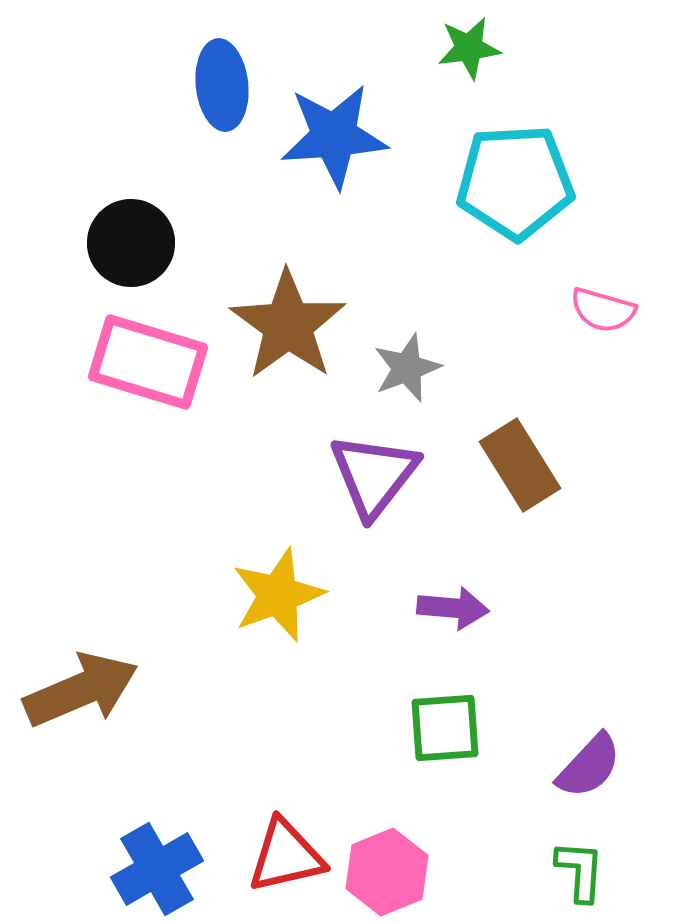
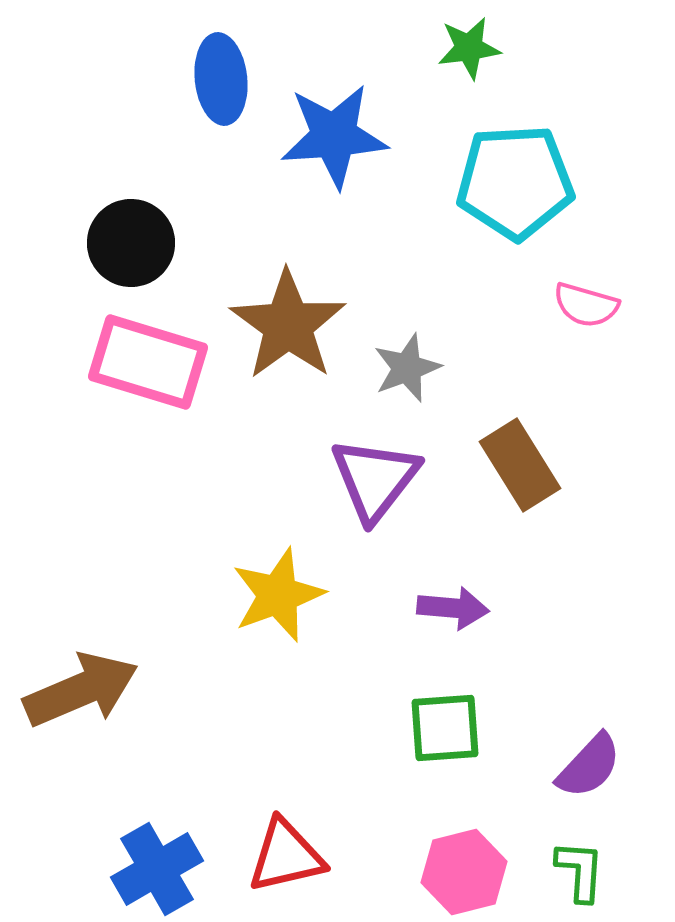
blue ellipse: moved 1 px left, 6 px up
pink semicircle: moved 17 px left, 5 px up
purple triangle: moved 1 px right, 4 px down
pink hexagon: moved 77 px right; rotated 8 degrees clockwise
